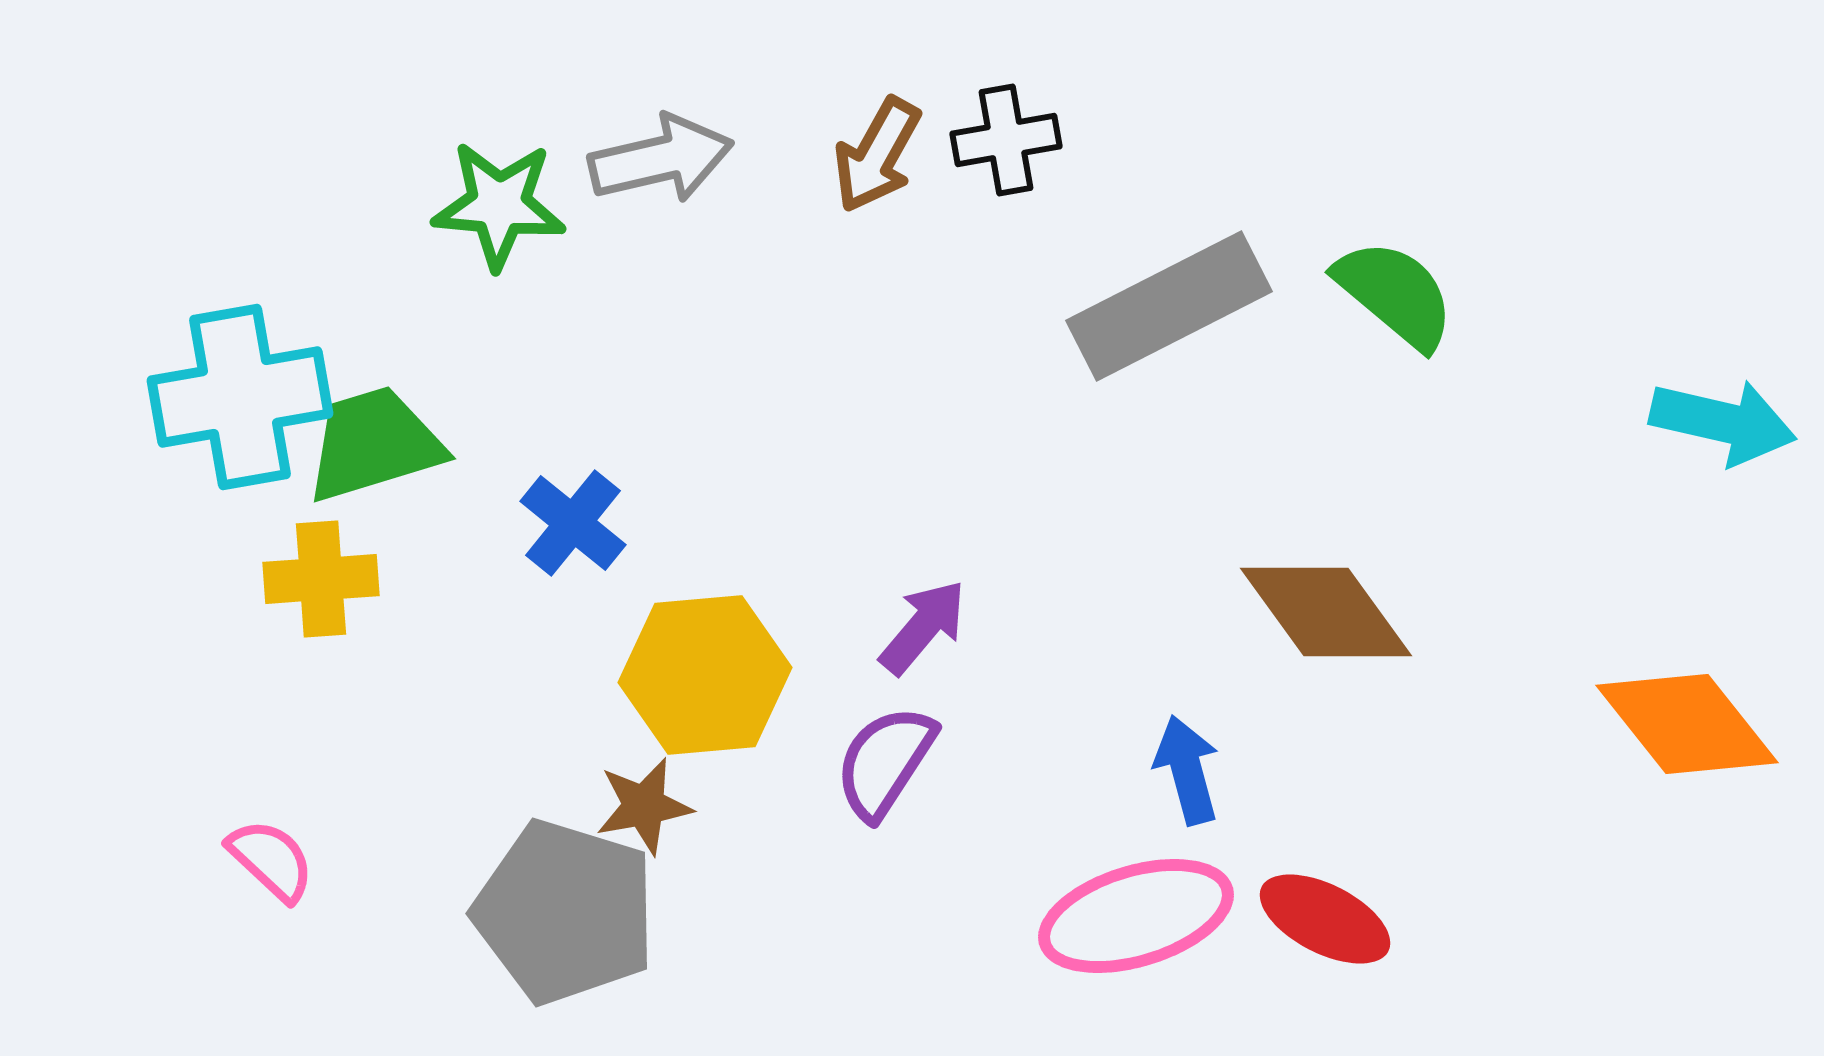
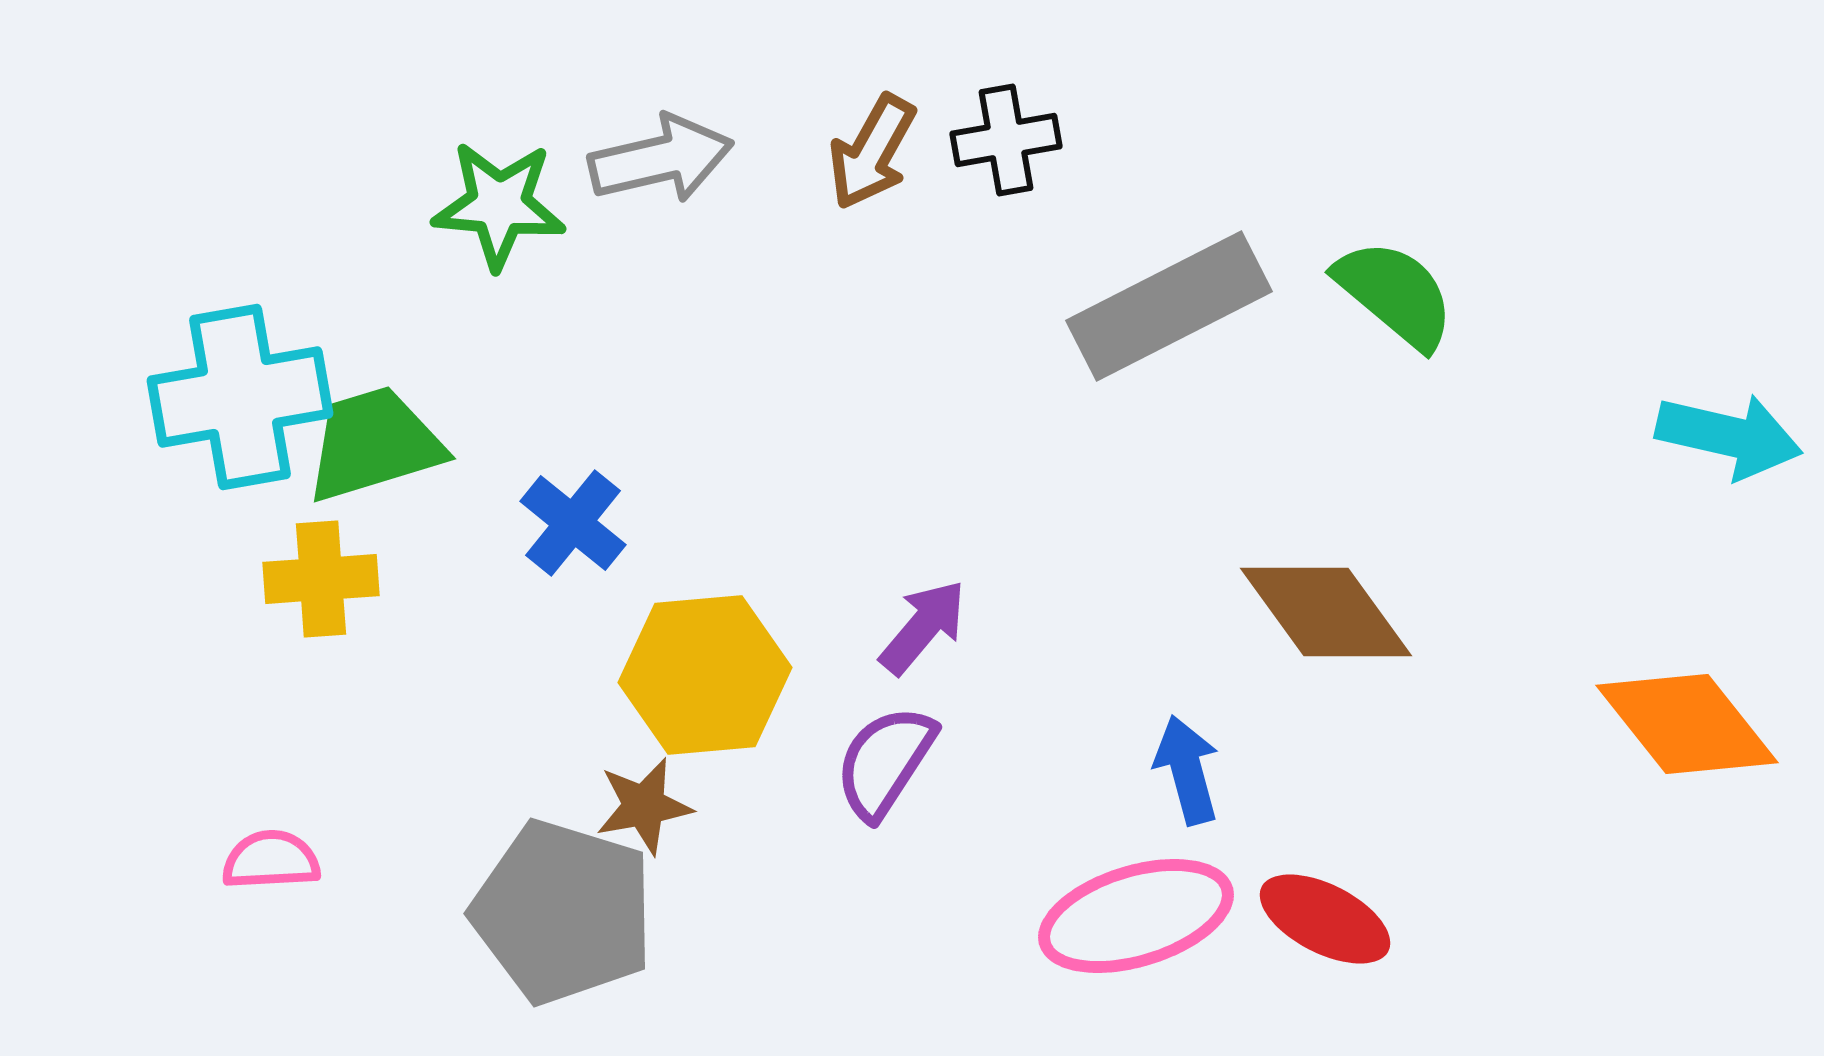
brown arrow: moved 5 px left, 3 px up
cyan arrow: moved 6 px right, 14 px down
pink semicircle: rotated 46 degrees counterclockwise
gray pentagon: moved 2 px left
